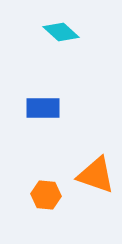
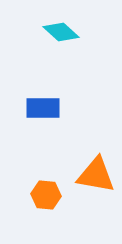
orange triangle: rotated 9 degrees counterclockwise
